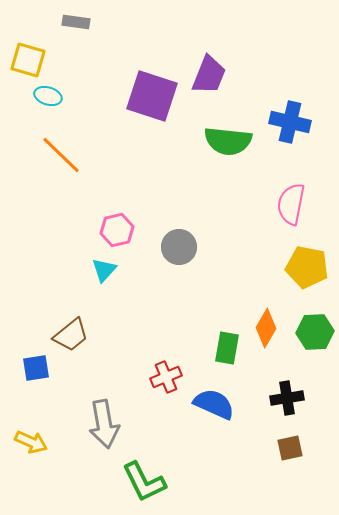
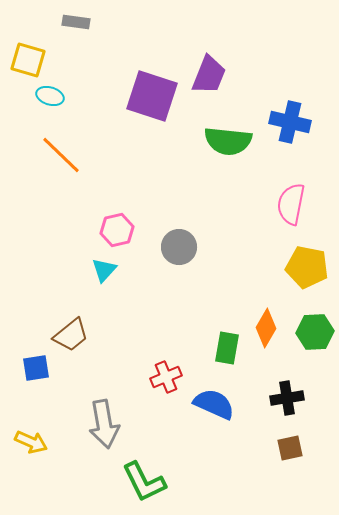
cyan ellipse: moved 2 px right
